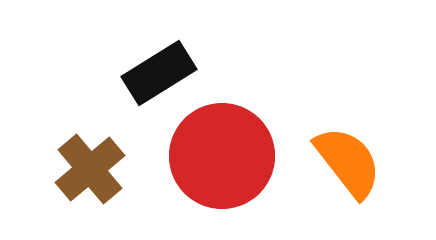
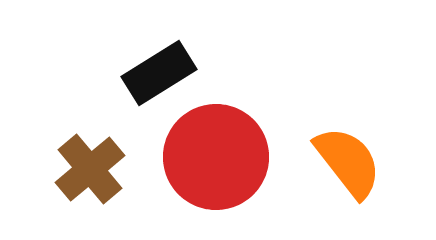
red circle: moved 6 px left, 1 px down
